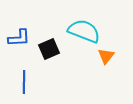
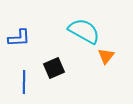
cyan semicircle: rotated 8 degrees clockwise
black square: moved 5 px right, 19 px down
